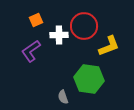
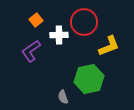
orange square: rotated 16 degrees counterclockwise
red circle: moved 4 px up
green hexagon: rotated 20 degrees counterclockwise
